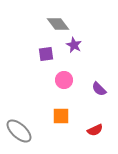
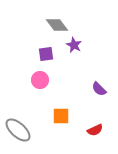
gray diamond: moved 1 px left, 1 px down
pink circle: moved 24 px left
gray ellipse: moved 1 px left, 1 px up
